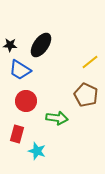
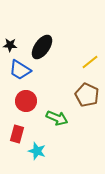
black ellipse: moved 1 px right, 2 px down
brown pentagon: moved 1 px right
green arrow: rotated 15 degrees clockwise
